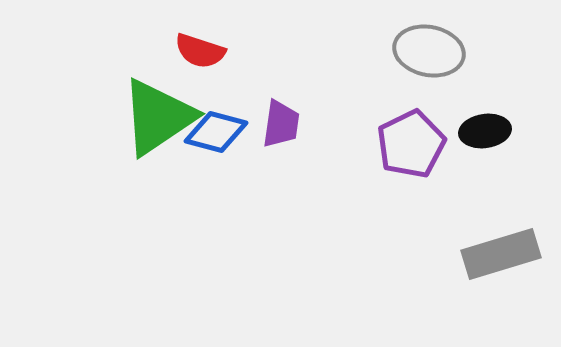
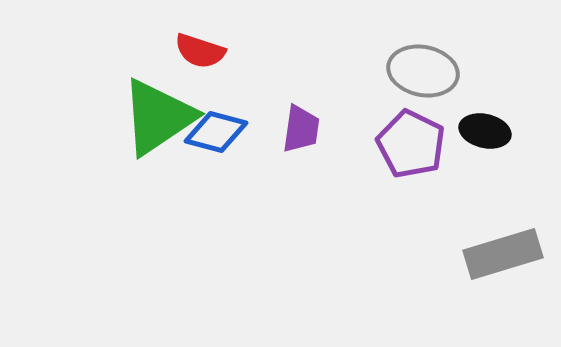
gray ellipse: moved 6 px left, 20 px down
purple trapezoid: moved 20 px right, 5 px down
black ellipse: rotated 21 degrees clockwise
purple pentagon: rotated 20 degrees counterclockwise
gray rectangle: moved 2 px right
